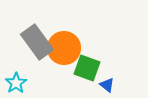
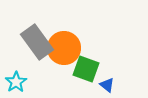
green square: moved 1 px left, 1 px down
cyan star: moved 1 px up
